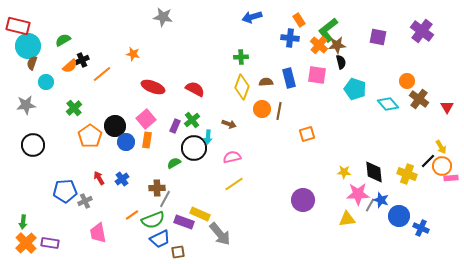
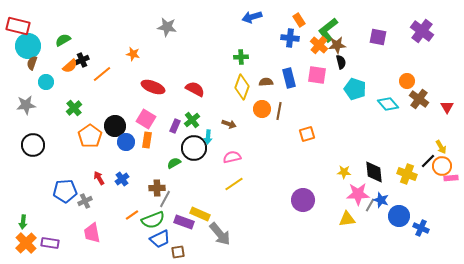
gray star at (163, 17): moved 4 px right, 10 px down
pink square at (146, 119): rotated 18 degrees counterclockwise
pink trapezoid at (98, 233): moved 6 px left
